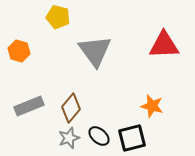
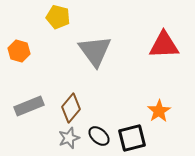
orange star: moved 7 px right, 5 px down; rotated 25 degrees clockwise
